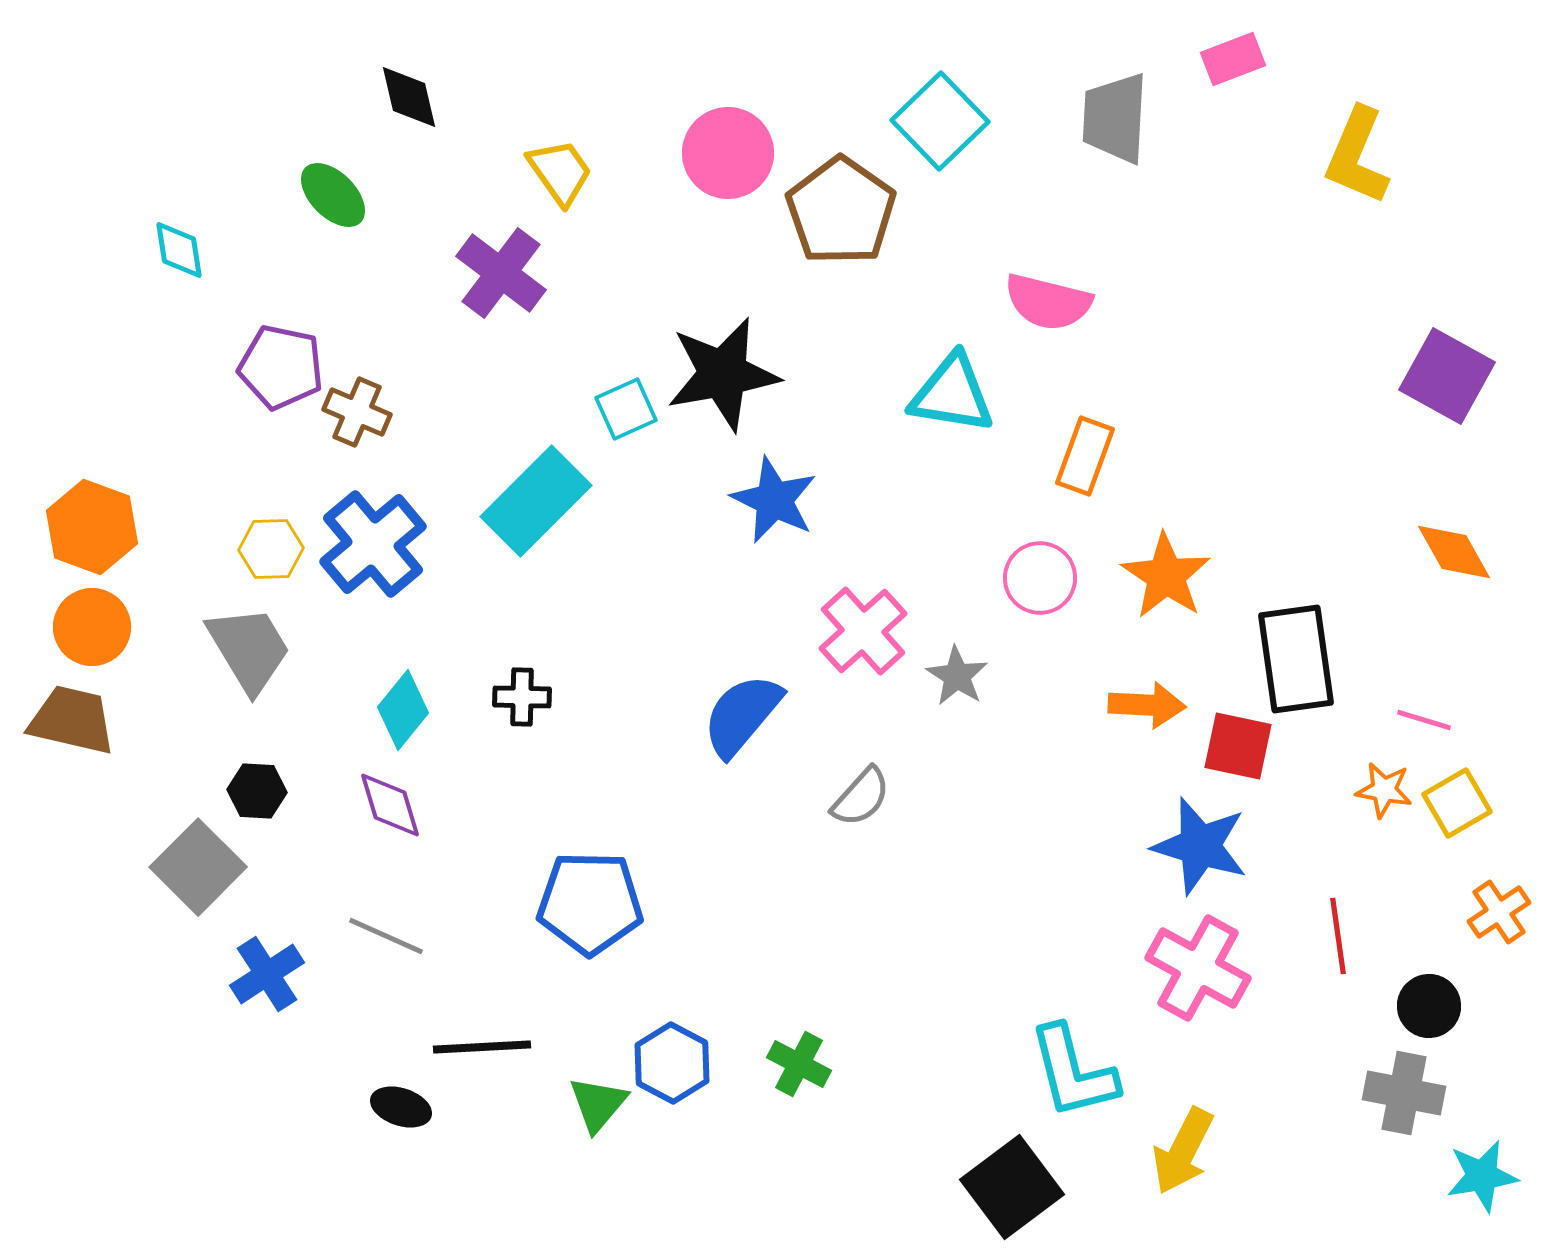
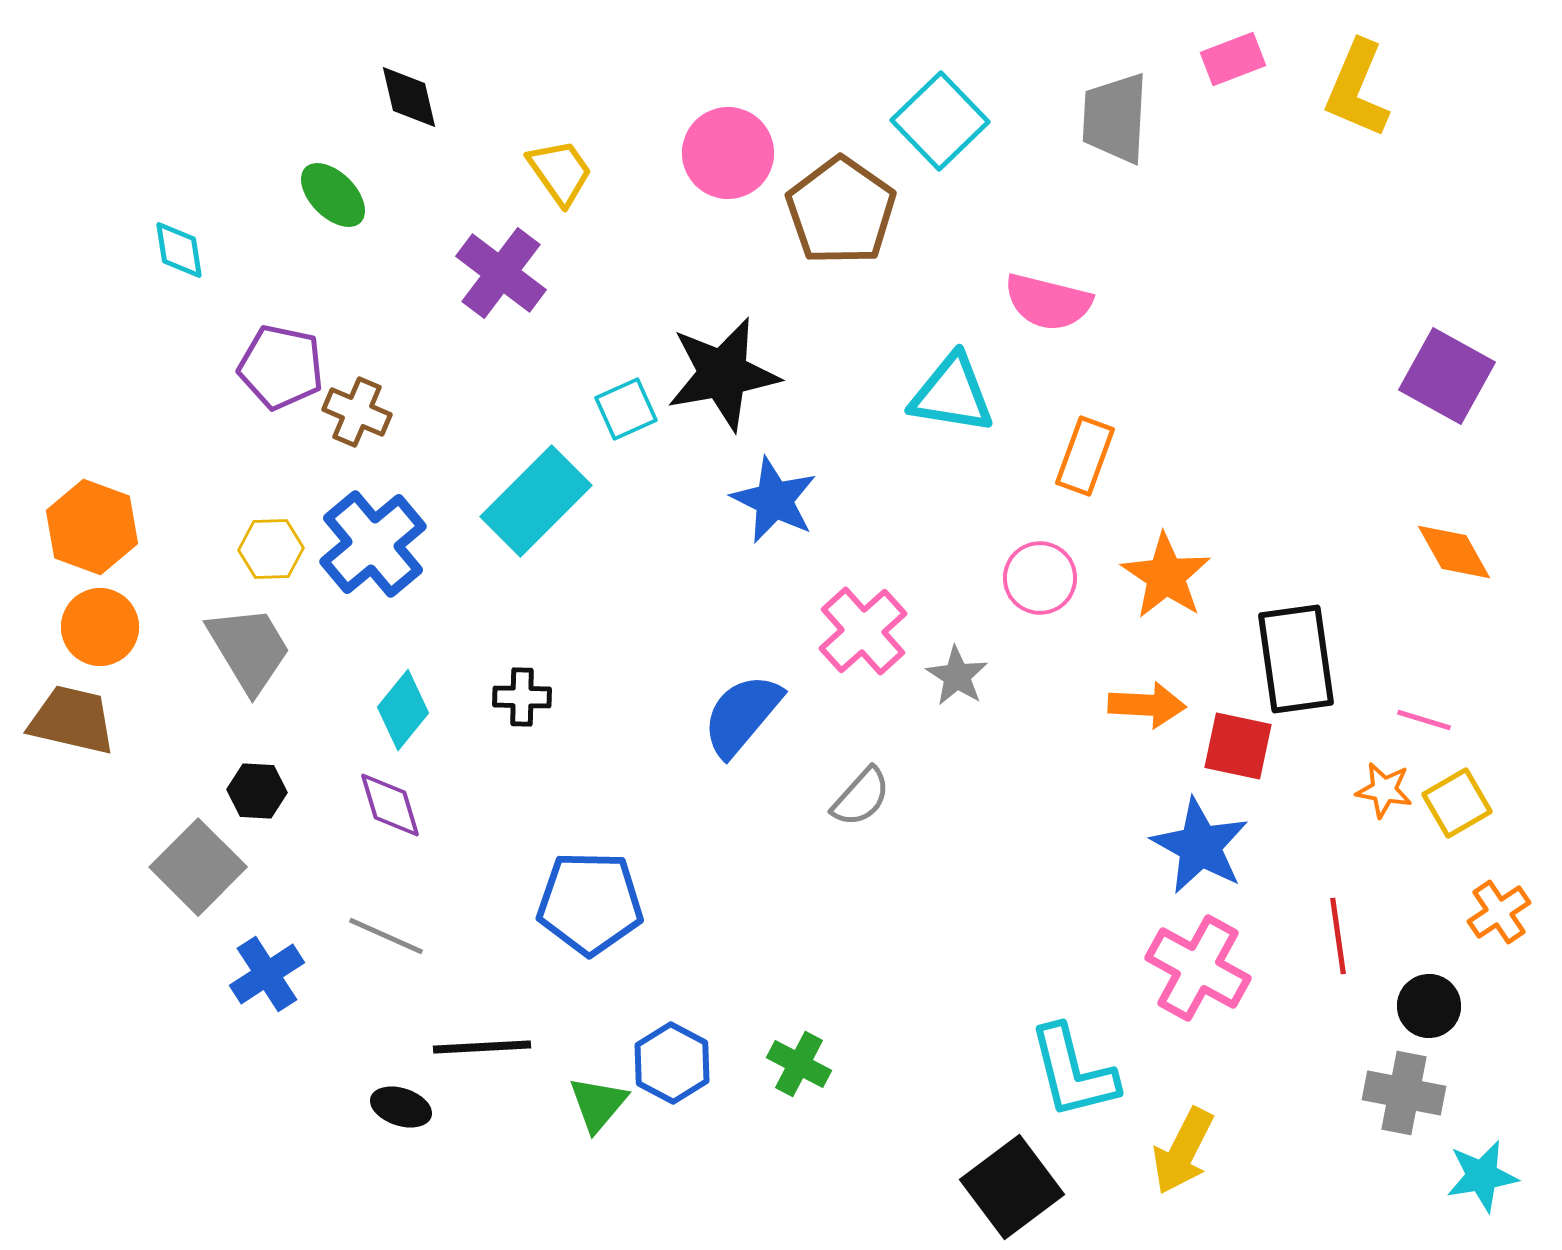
yellow L-shape at (1357, 156): moved 67 px up
orange circle at (92, 627): moved 8 px right
blue star at (1200, 846): rotated 12 degrees clockwise
